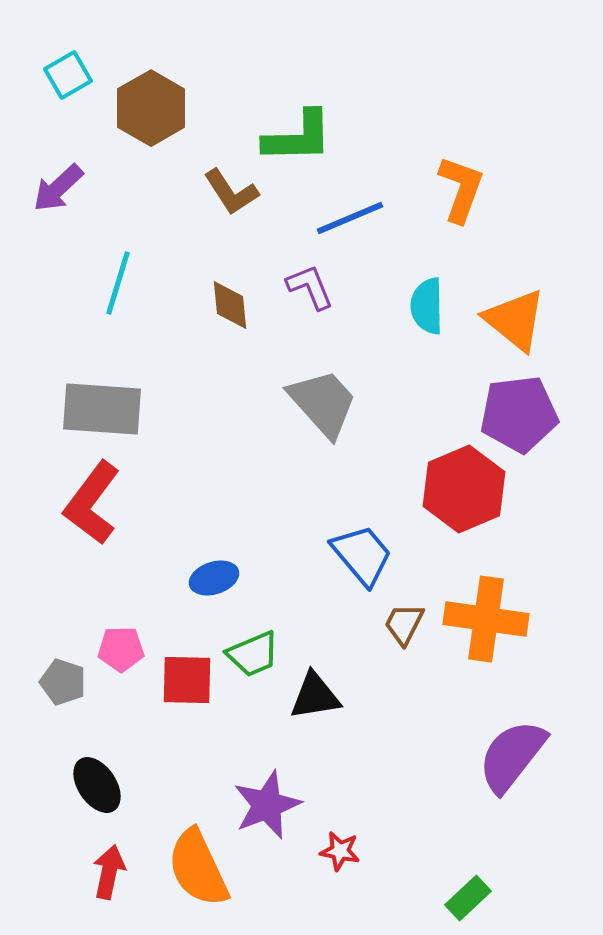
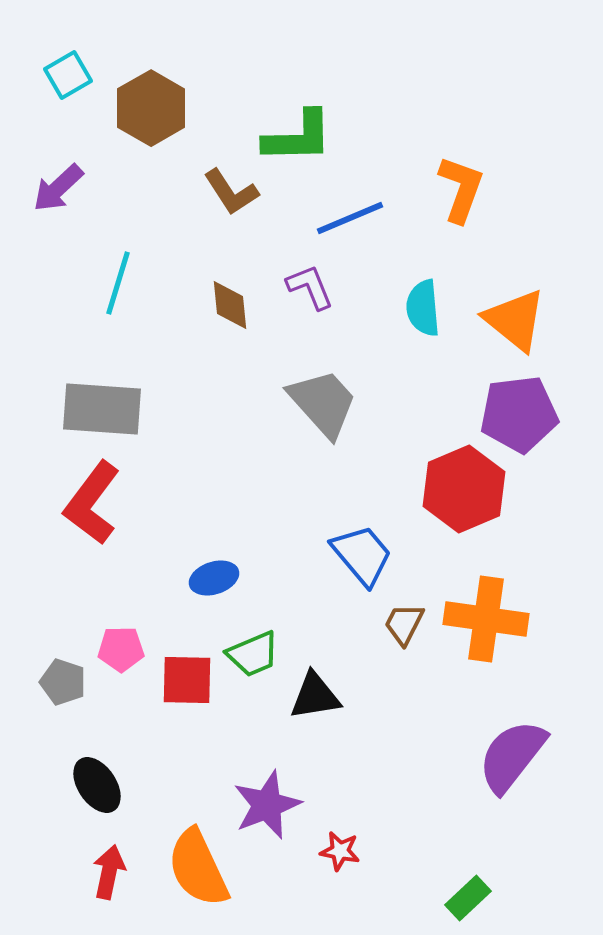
cyan semicircle: moved 4 px left, 2 px down; rotated 4 degrees counterclockwise
